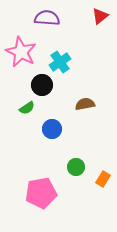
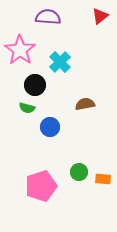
purple semicircle: moved 1 px right, 1 px up
pink star: moved 1 px left, 2 px up; rotated 8 degrees clockwise
cyan cross: rotated 10 degrees counterclockwise
black circle: moved 7 px left
green semicircle: rotated 49 degrees clockwise
blue circle: moved 2 px left, 2 px up
green circle: moved 3 px right, 5 px down
orange rectangle: rotated 63 degrees clockwise
pink pentagon: moved 7 px up; rotated 8 degrees counterclockwise
